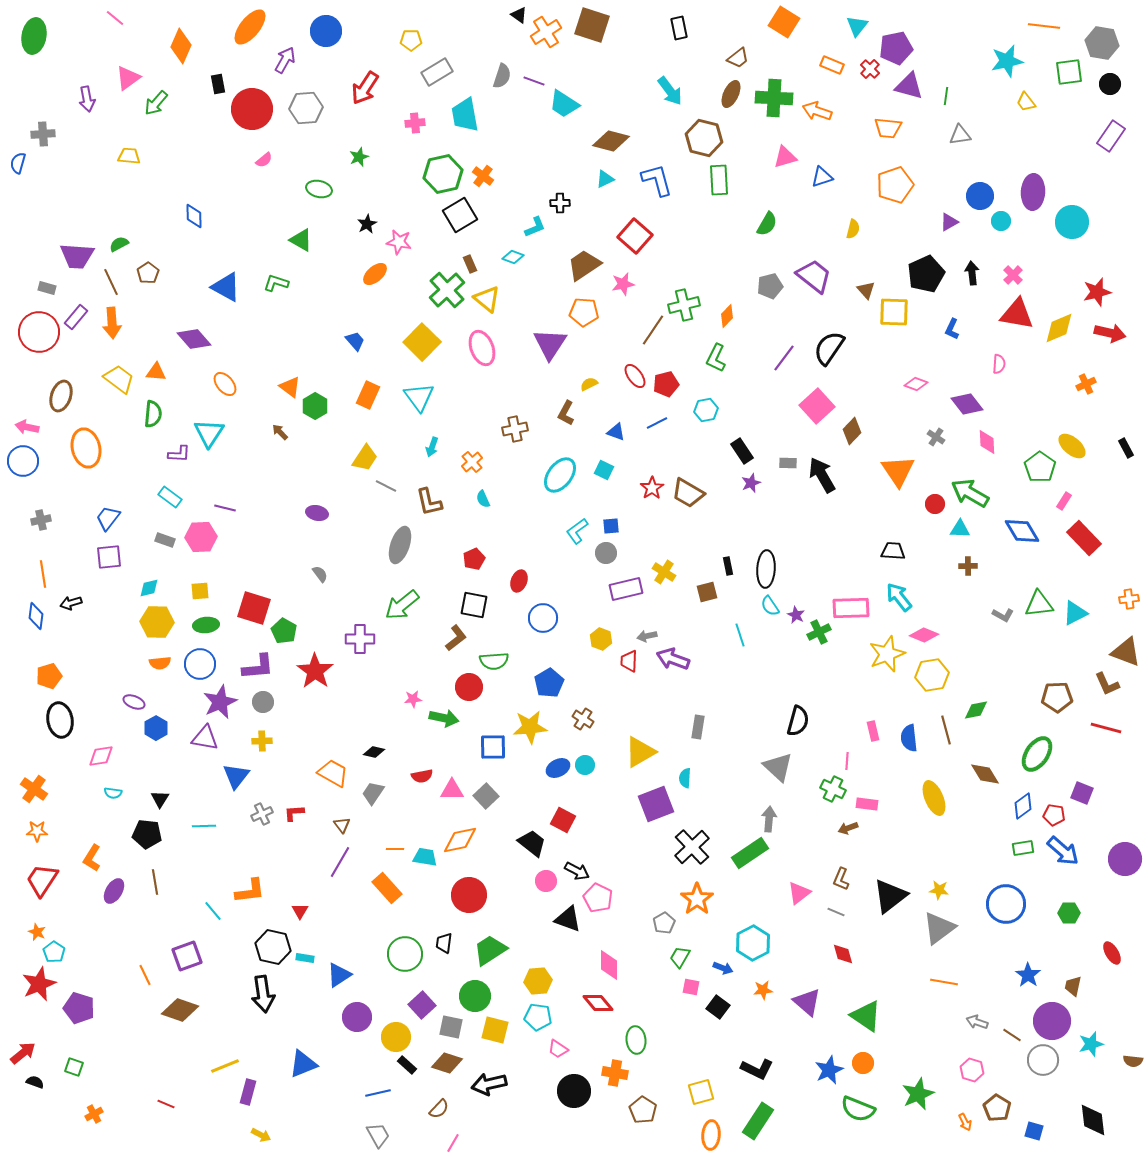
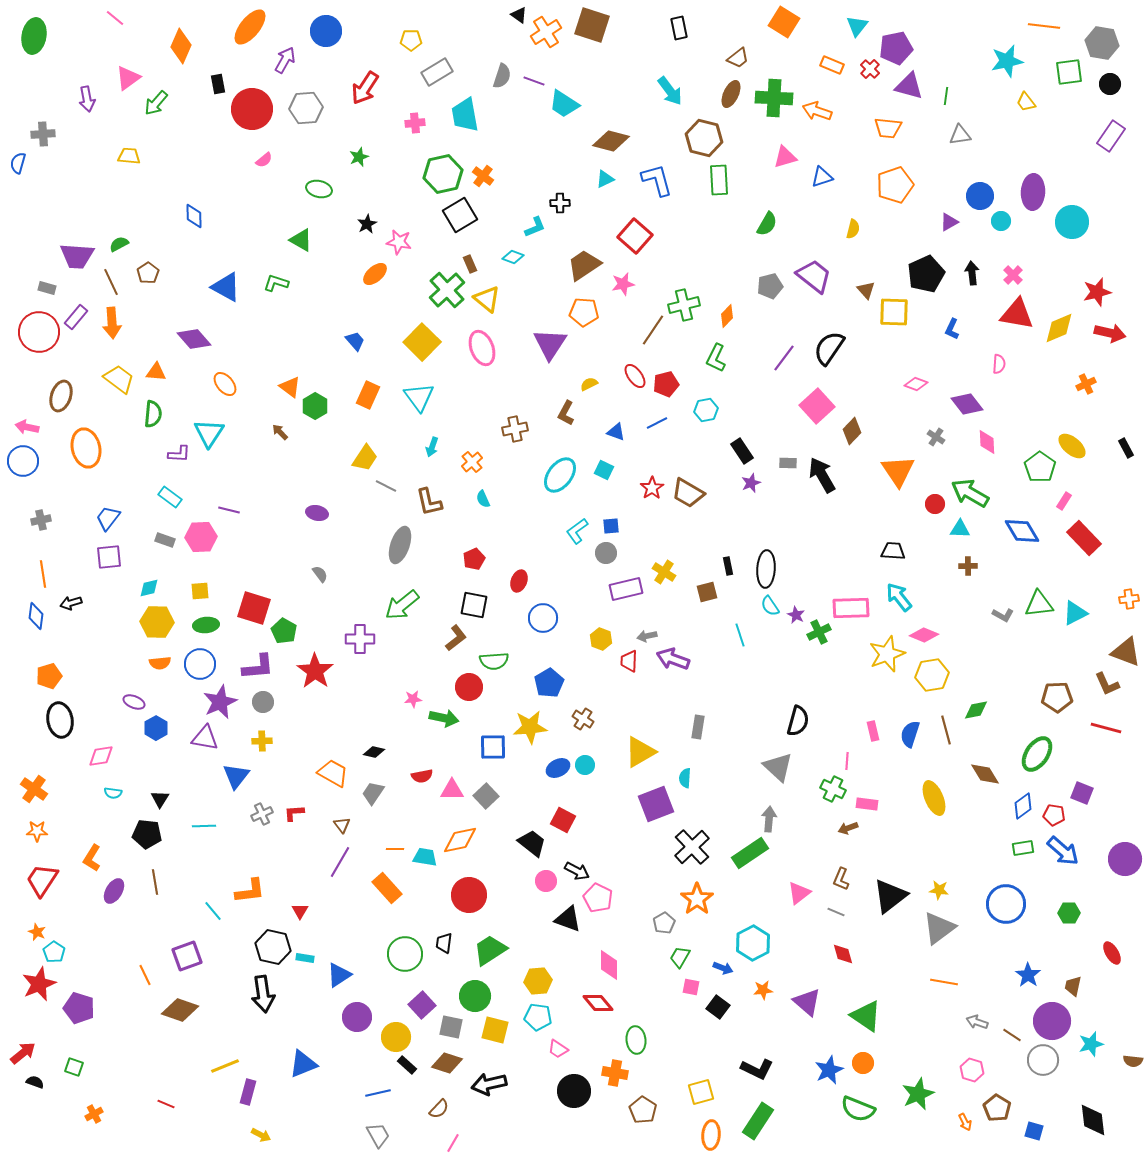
purple line at (225, 508): moved 4 px right, 2 px down
blue semicircle at (909, 738): moved 1 px right, 4 px up; rotated 24 degrees clockwise
